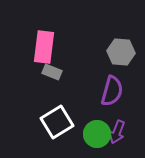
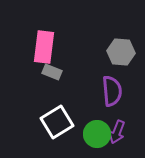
purple semicircle: rotated 20 degrees counterclockwise
